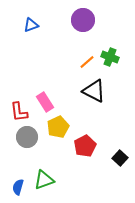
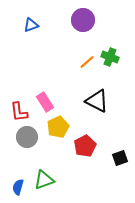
black triangle: moved 3 px right, 10 px down
black square: rotated 28 degrees clockwise
